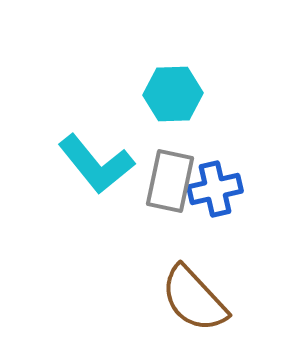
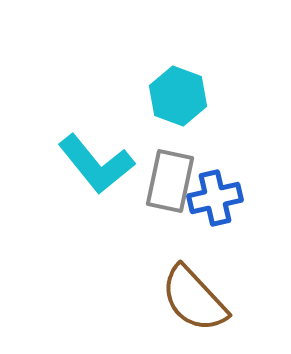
cyan hexagon: moved 5 px right, 2 px down; rotated 22 degrees clockwise
blue cross: moved 9 px down
